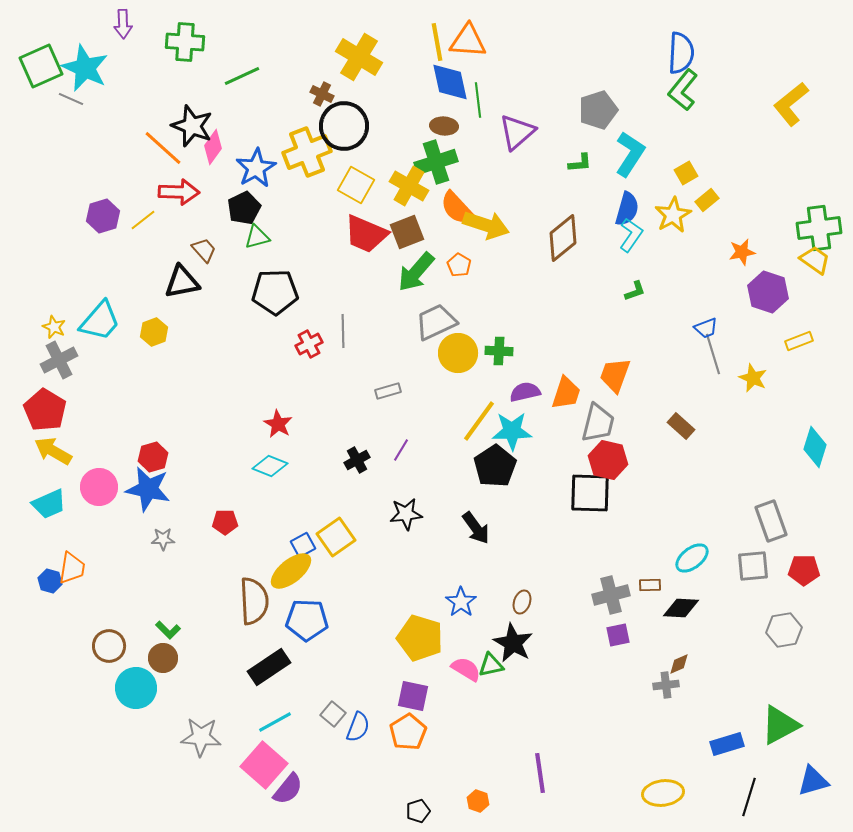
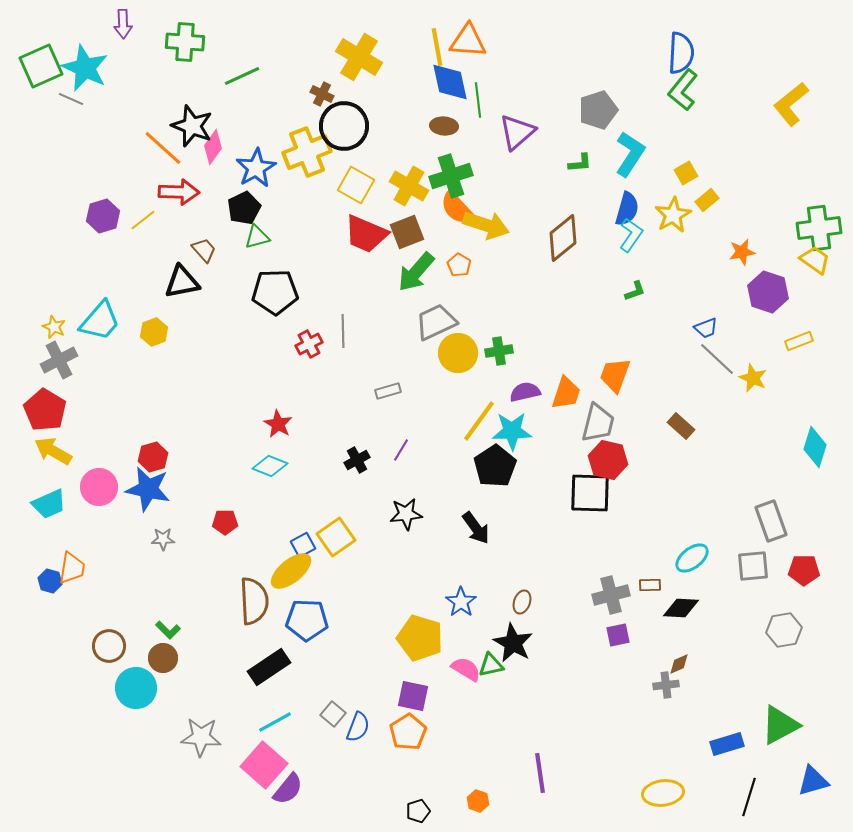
yellow line at (437, 42): moved 5 px down
green cross at (436, 162): moved 15 px right, 14 px down
green cross at (499, 351): rotated 12 degrees counterclockwise
gray line at (713, 354): moved 4 px right, 5 px down; rotated 30 degrees counterclockwise
